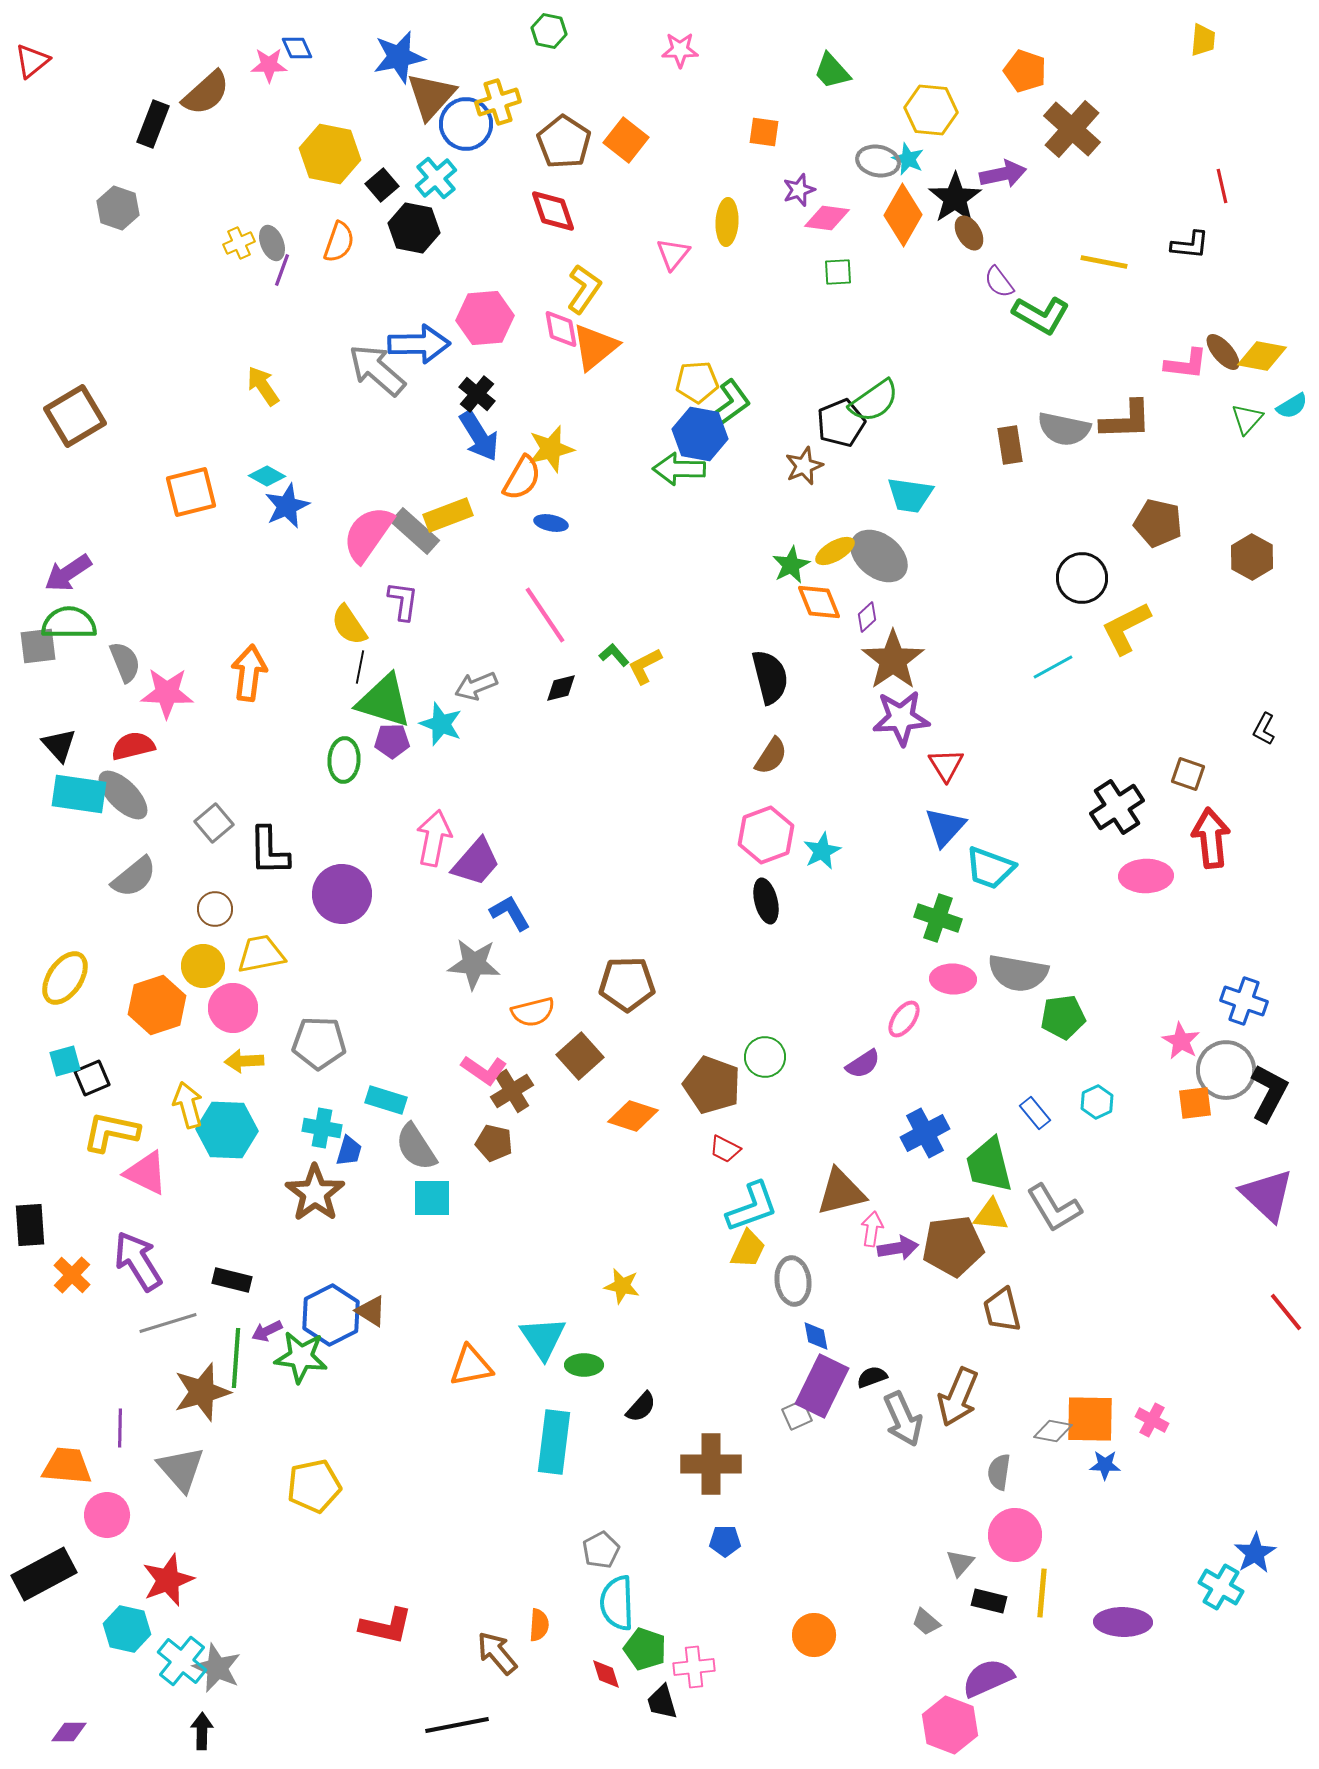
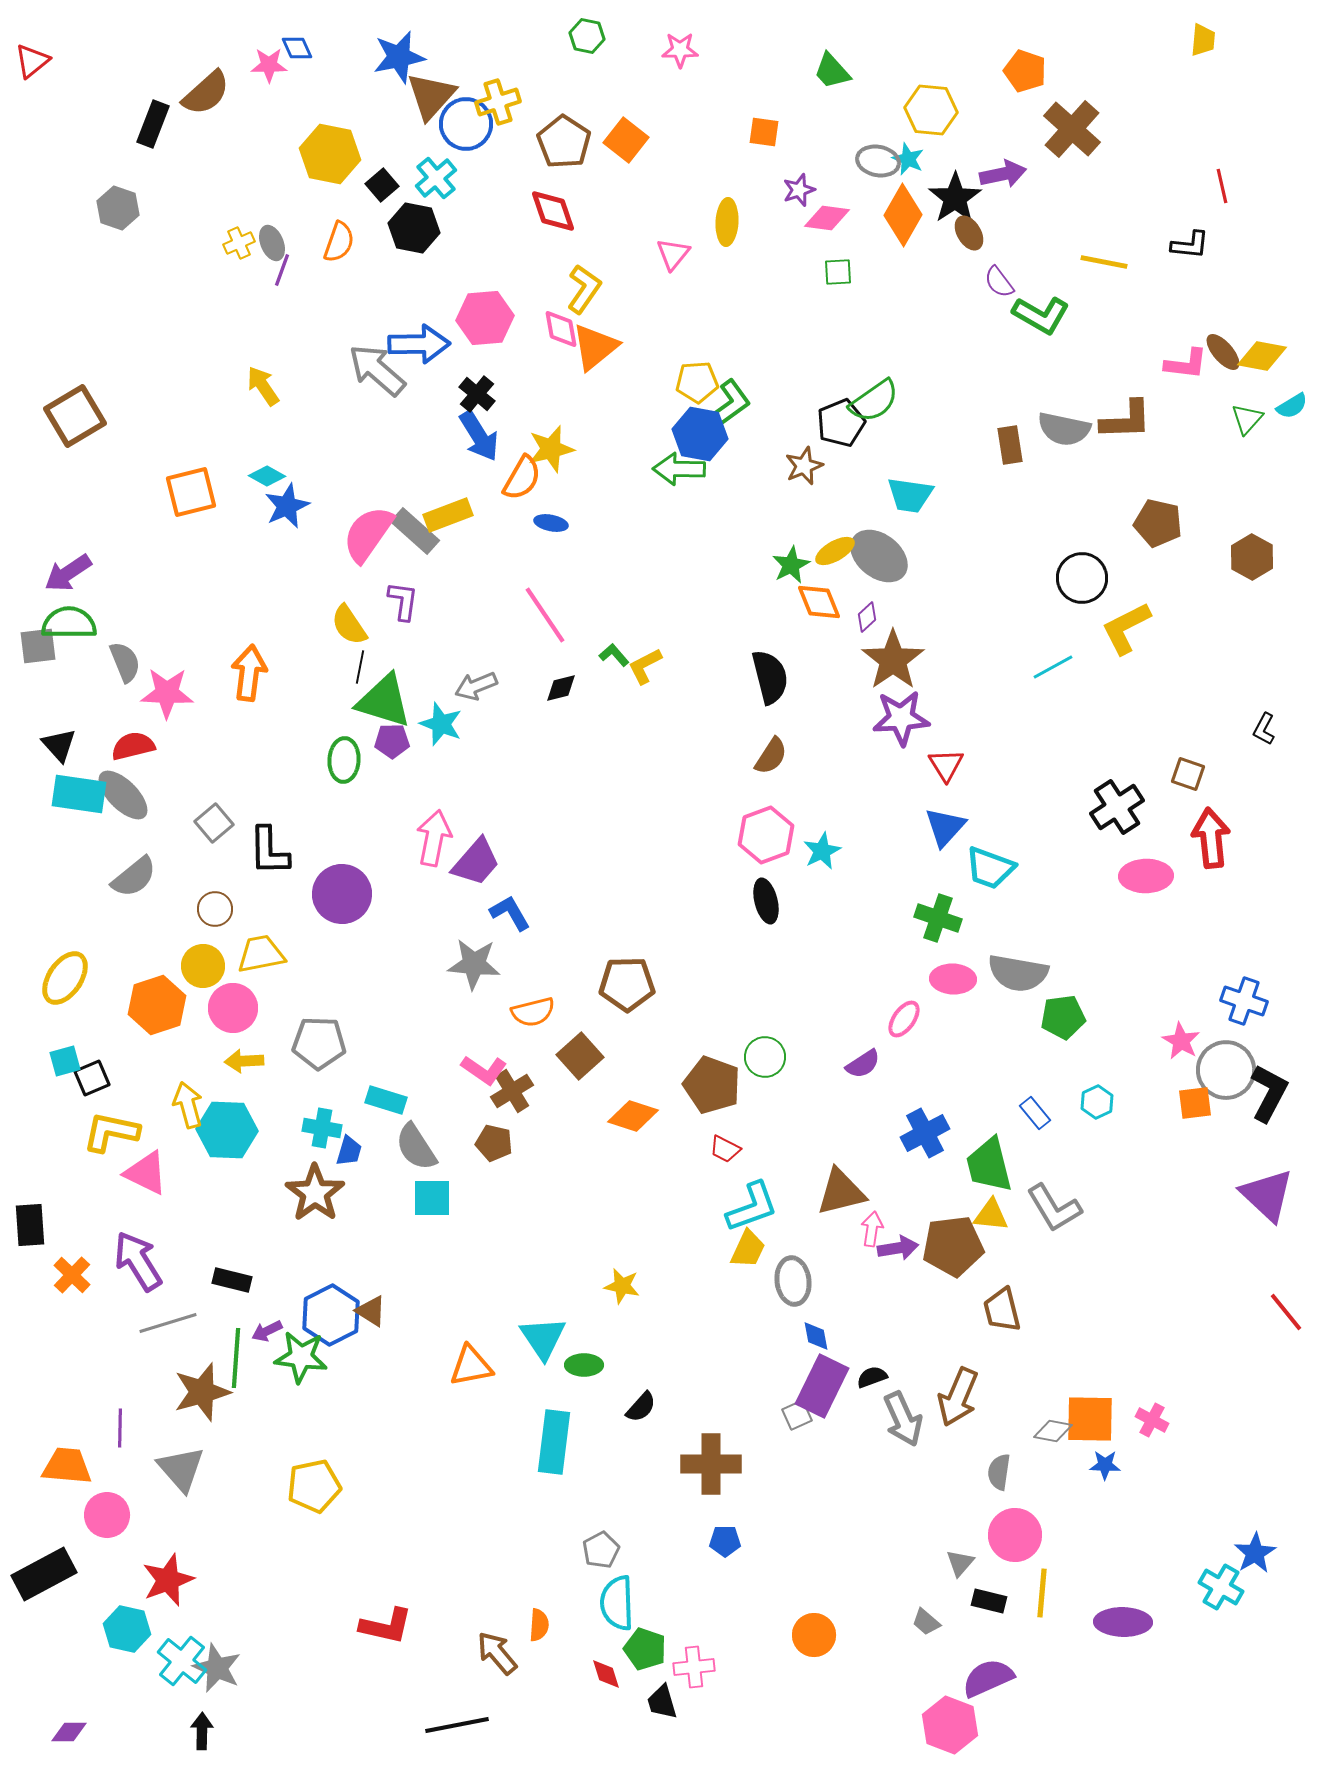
green hexagon at (549, 31): moved 38 px right, 5 px down
